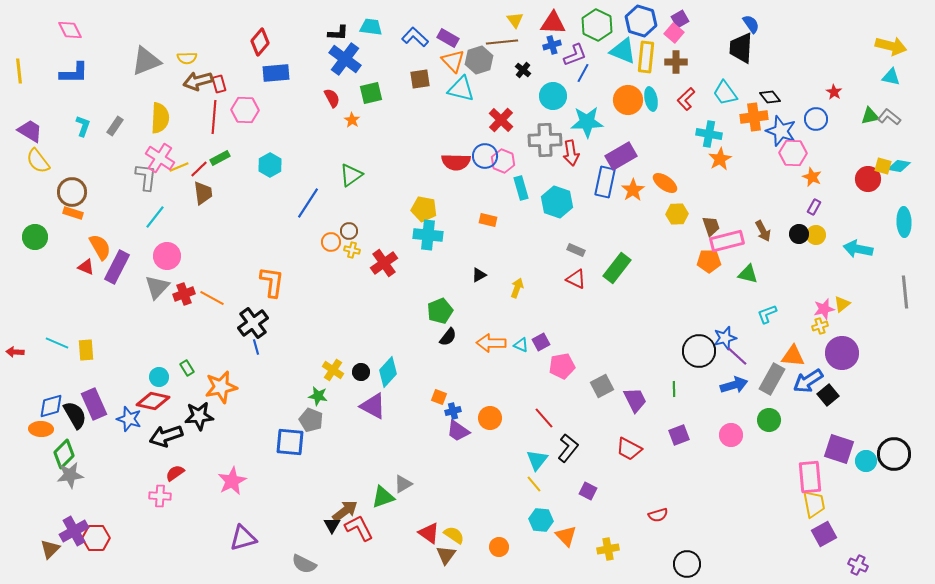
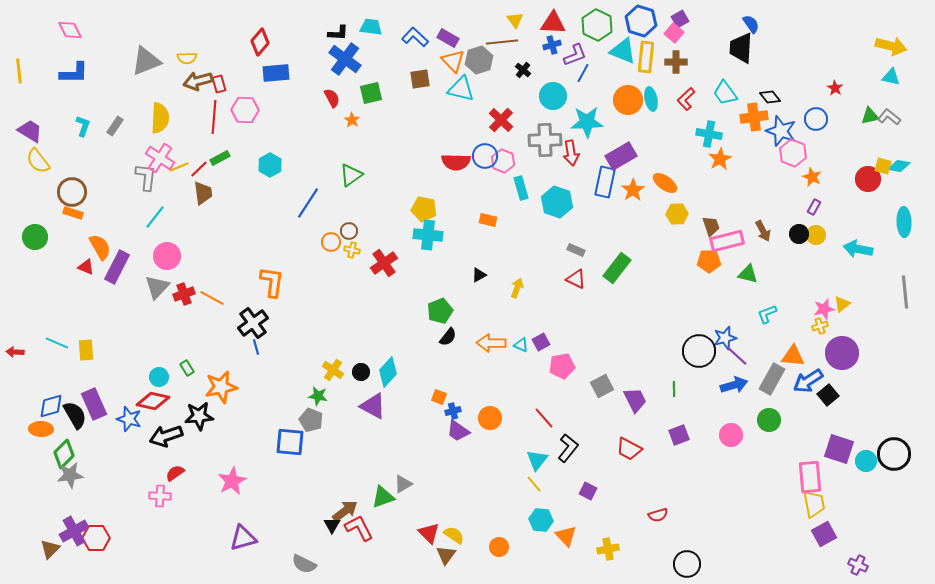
red star at (834, 92): moved 1 px right, 4 px up
pink hexagon at (793, 153): rotated 20 degrees clockwise
red triangle at (429, 533): rotated 10 degrees clockwise
